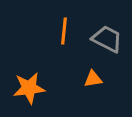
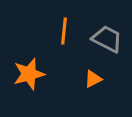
orange triangle: rotated 18 degrees counterclockwise
orange star: moved 14 px up; rotated 8 degrees counterclockwise
